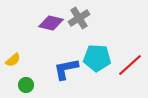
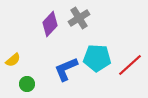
purple diamond: moved 1 px left, 1 px down; rotated 60 degrees counterclockwise
blue L-shape: rotated 12 degrees counterclockwise
green circle: moved 1 px right, 1 px up
